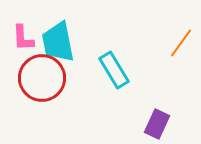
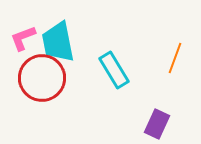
pink L-shape: rotated 72 degrees clockwise
orange line: moved 6 px left, 15 px down; rotated 16 degrees counterclockwise
